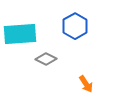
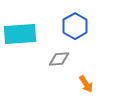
gray diamond: moved 13 px right; rotated 30 degrees counterclockwise
